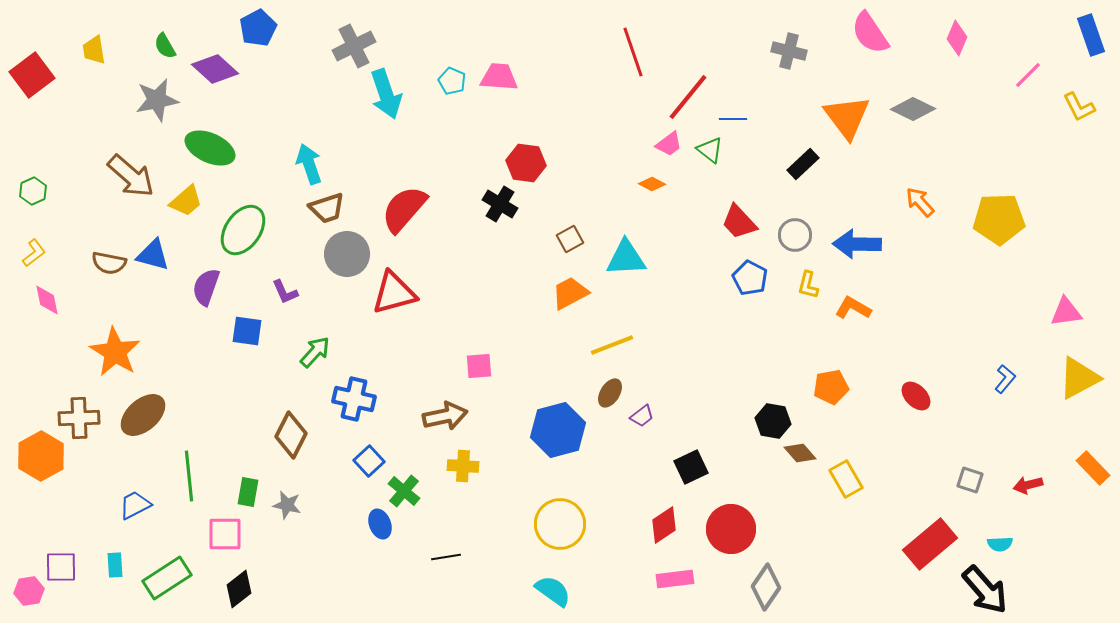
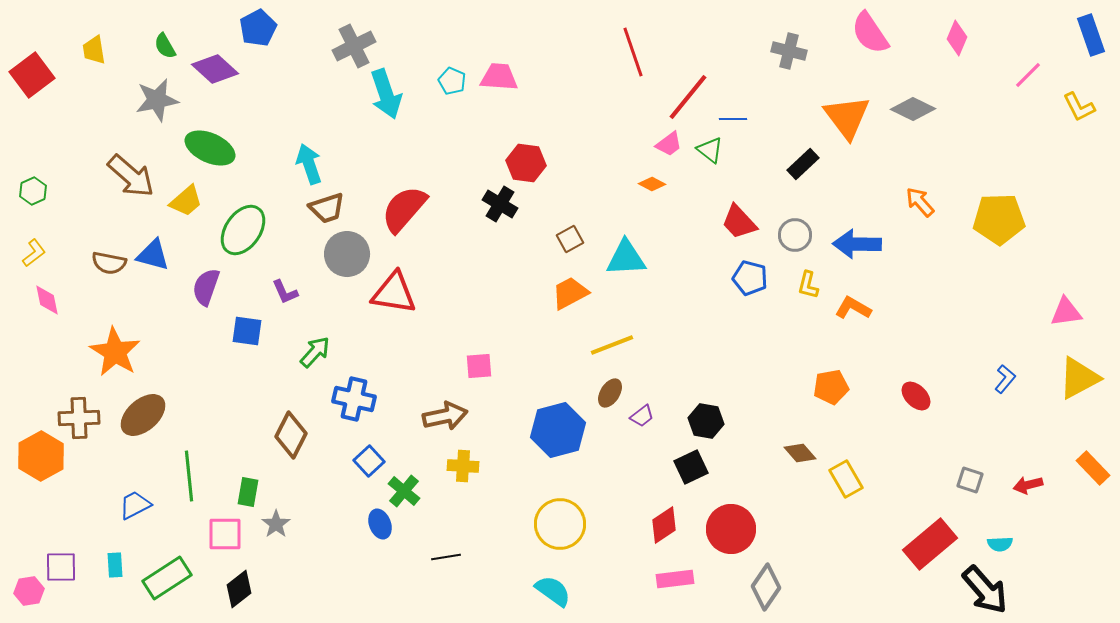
blue pentagon at (750, 278): rotated 12 degrees counterclockwise
red triangle at (394, 293): rotated 24 degrees clockwise
black hexagon at (773, 421): moved 67 px left
gray star at (287, 505): moved 11 px left, 19 px down; rotated 24 degrees clockwise
